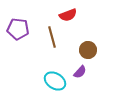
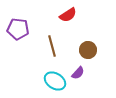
red semicircle: rotated 12 degrees counterclockwise
brown line: moved 9 px down
purple semicircle: moved 2 px left, 1 px down
